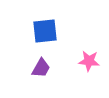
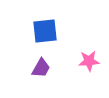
pink star: rotated 10 degrees counterclockwise
